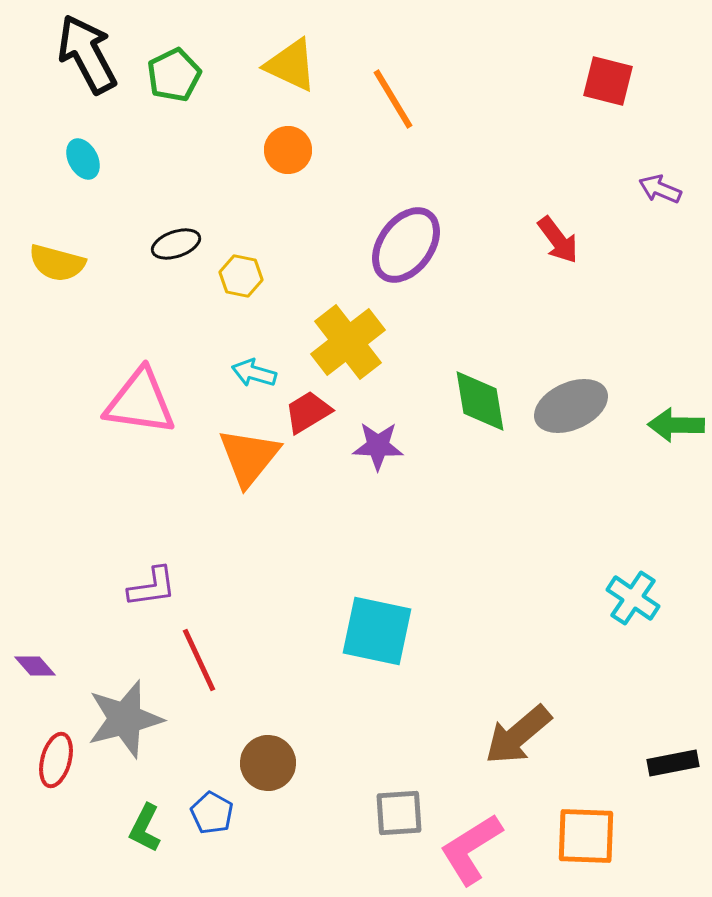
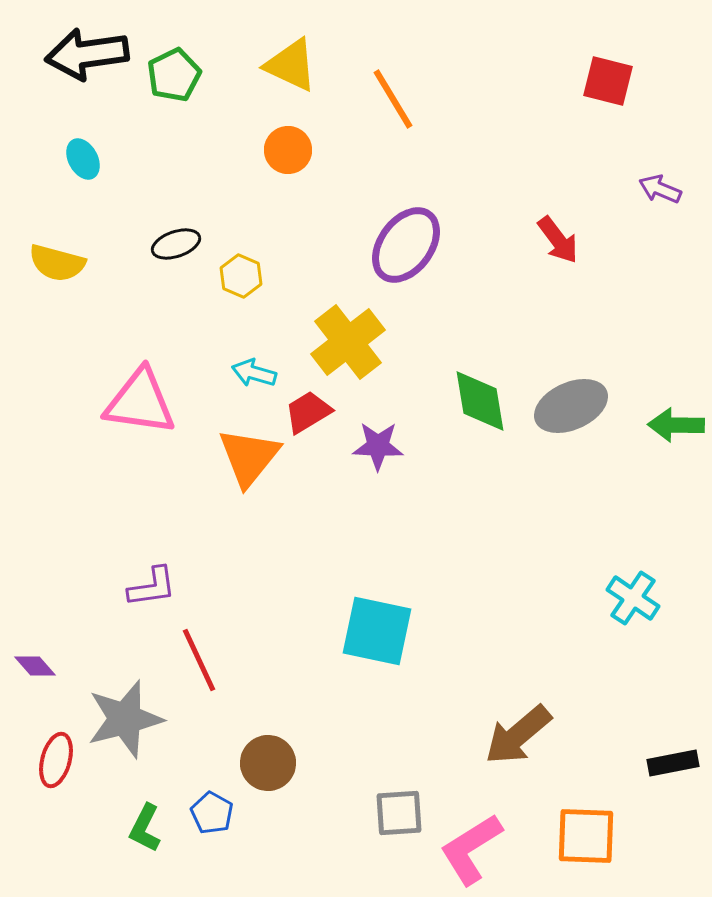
black arrow: rotated 70 degrees counterclockwise
yellow hexagon: rotated 12 degrees clockwise
